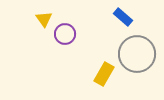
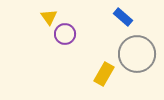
yellow triangle: moved 5 px right, 2 px up
